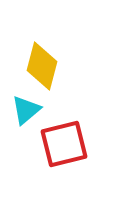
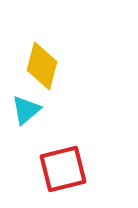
red square: moved 1 px left, 25 px down
